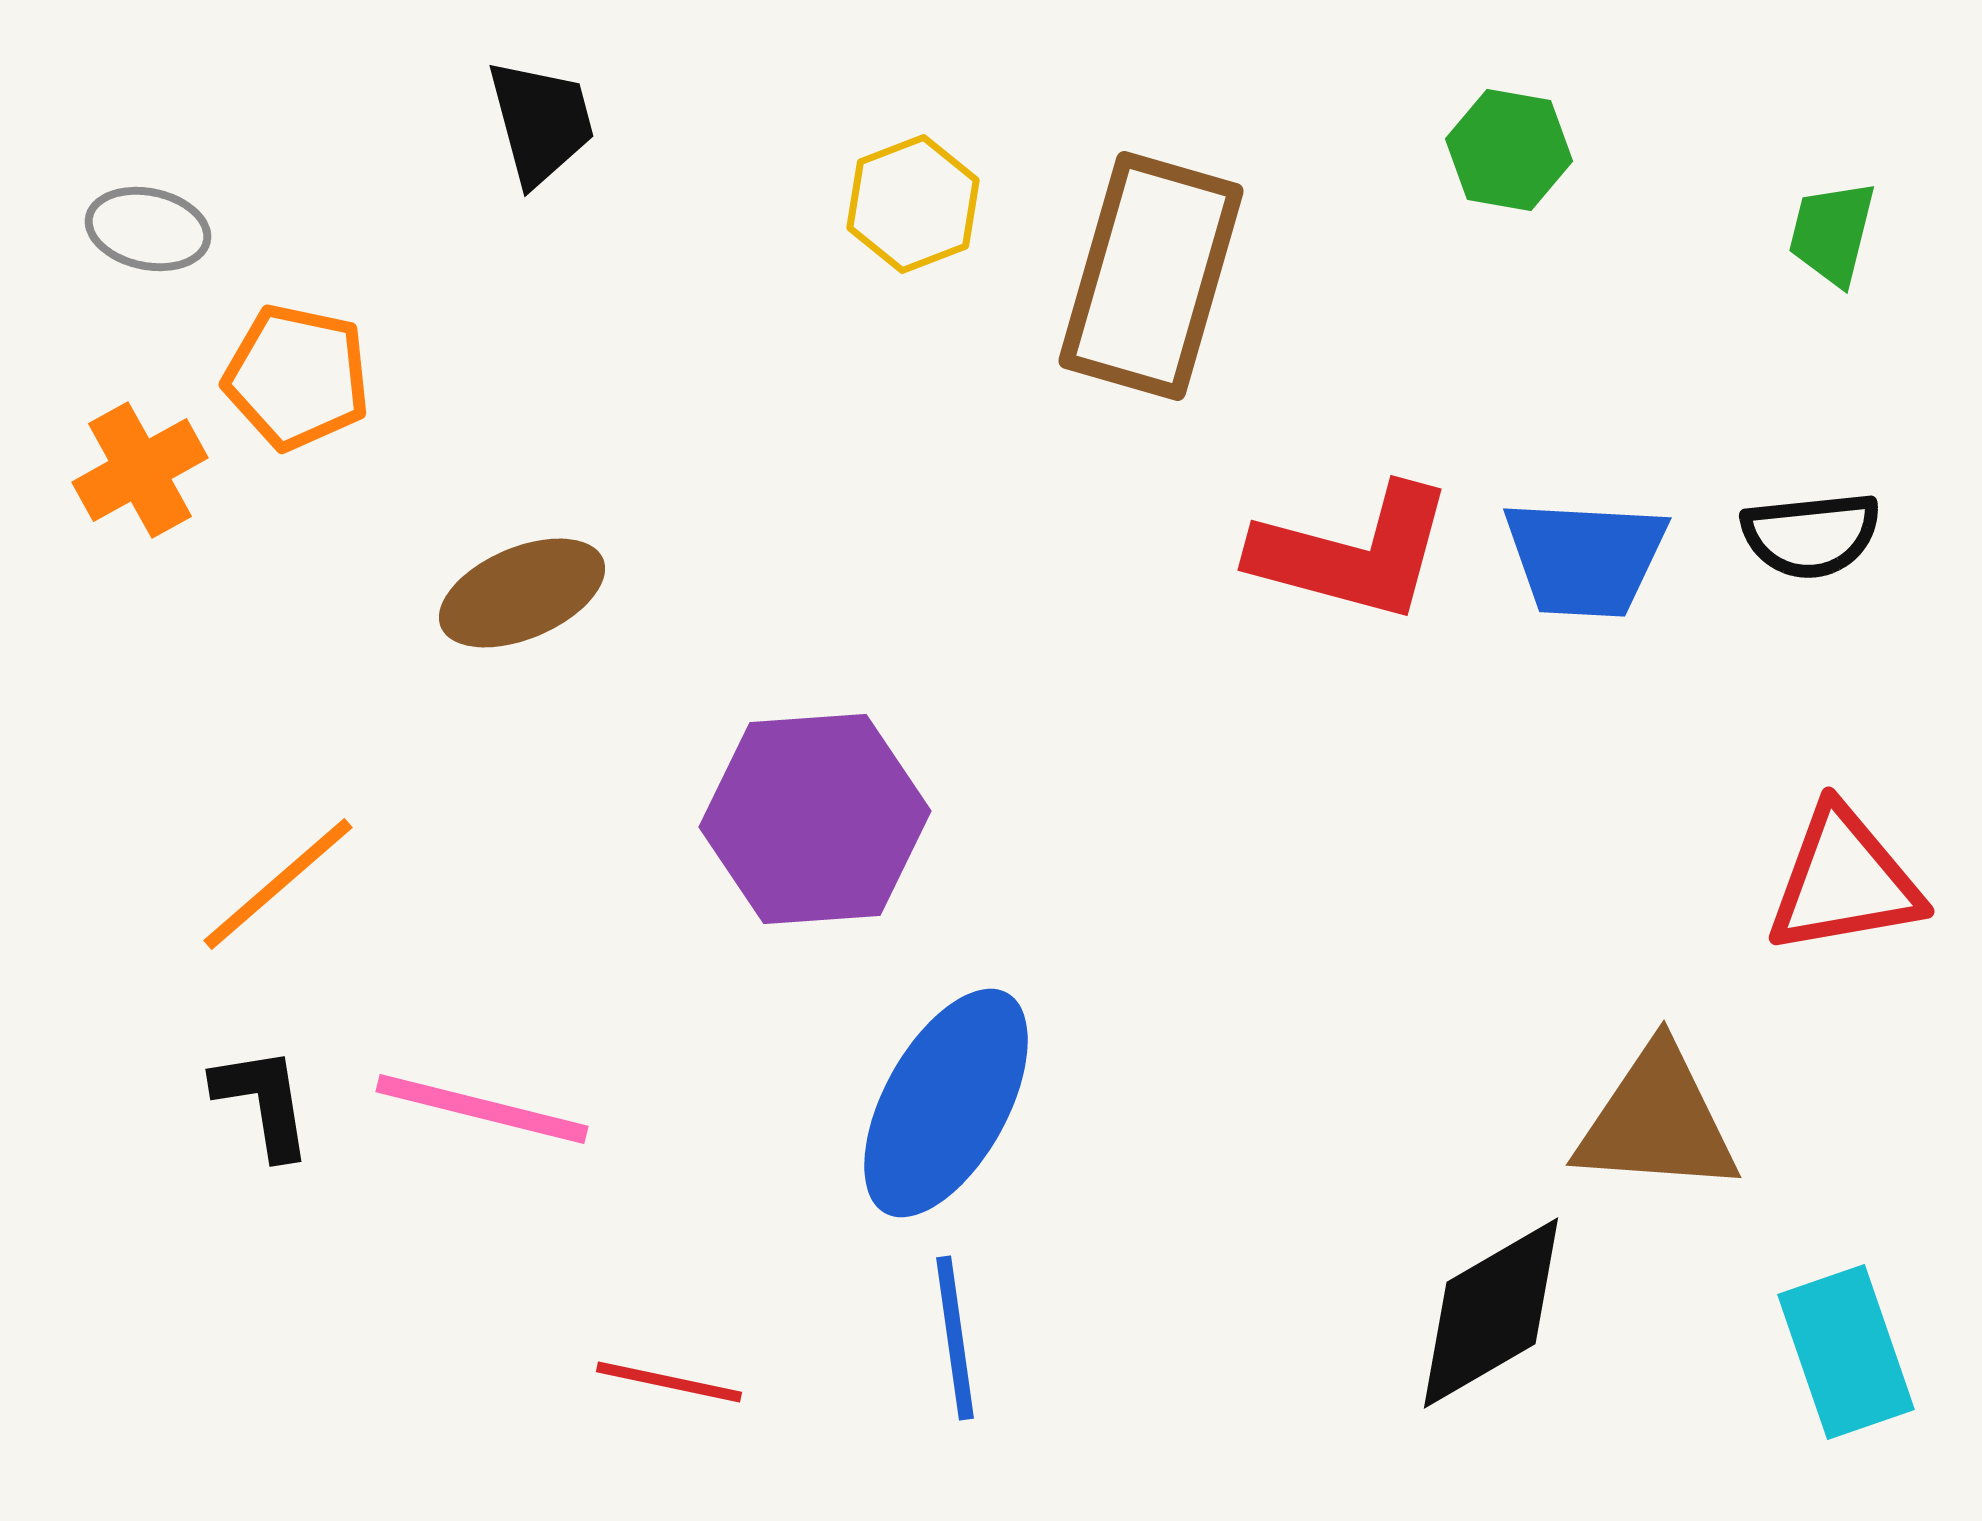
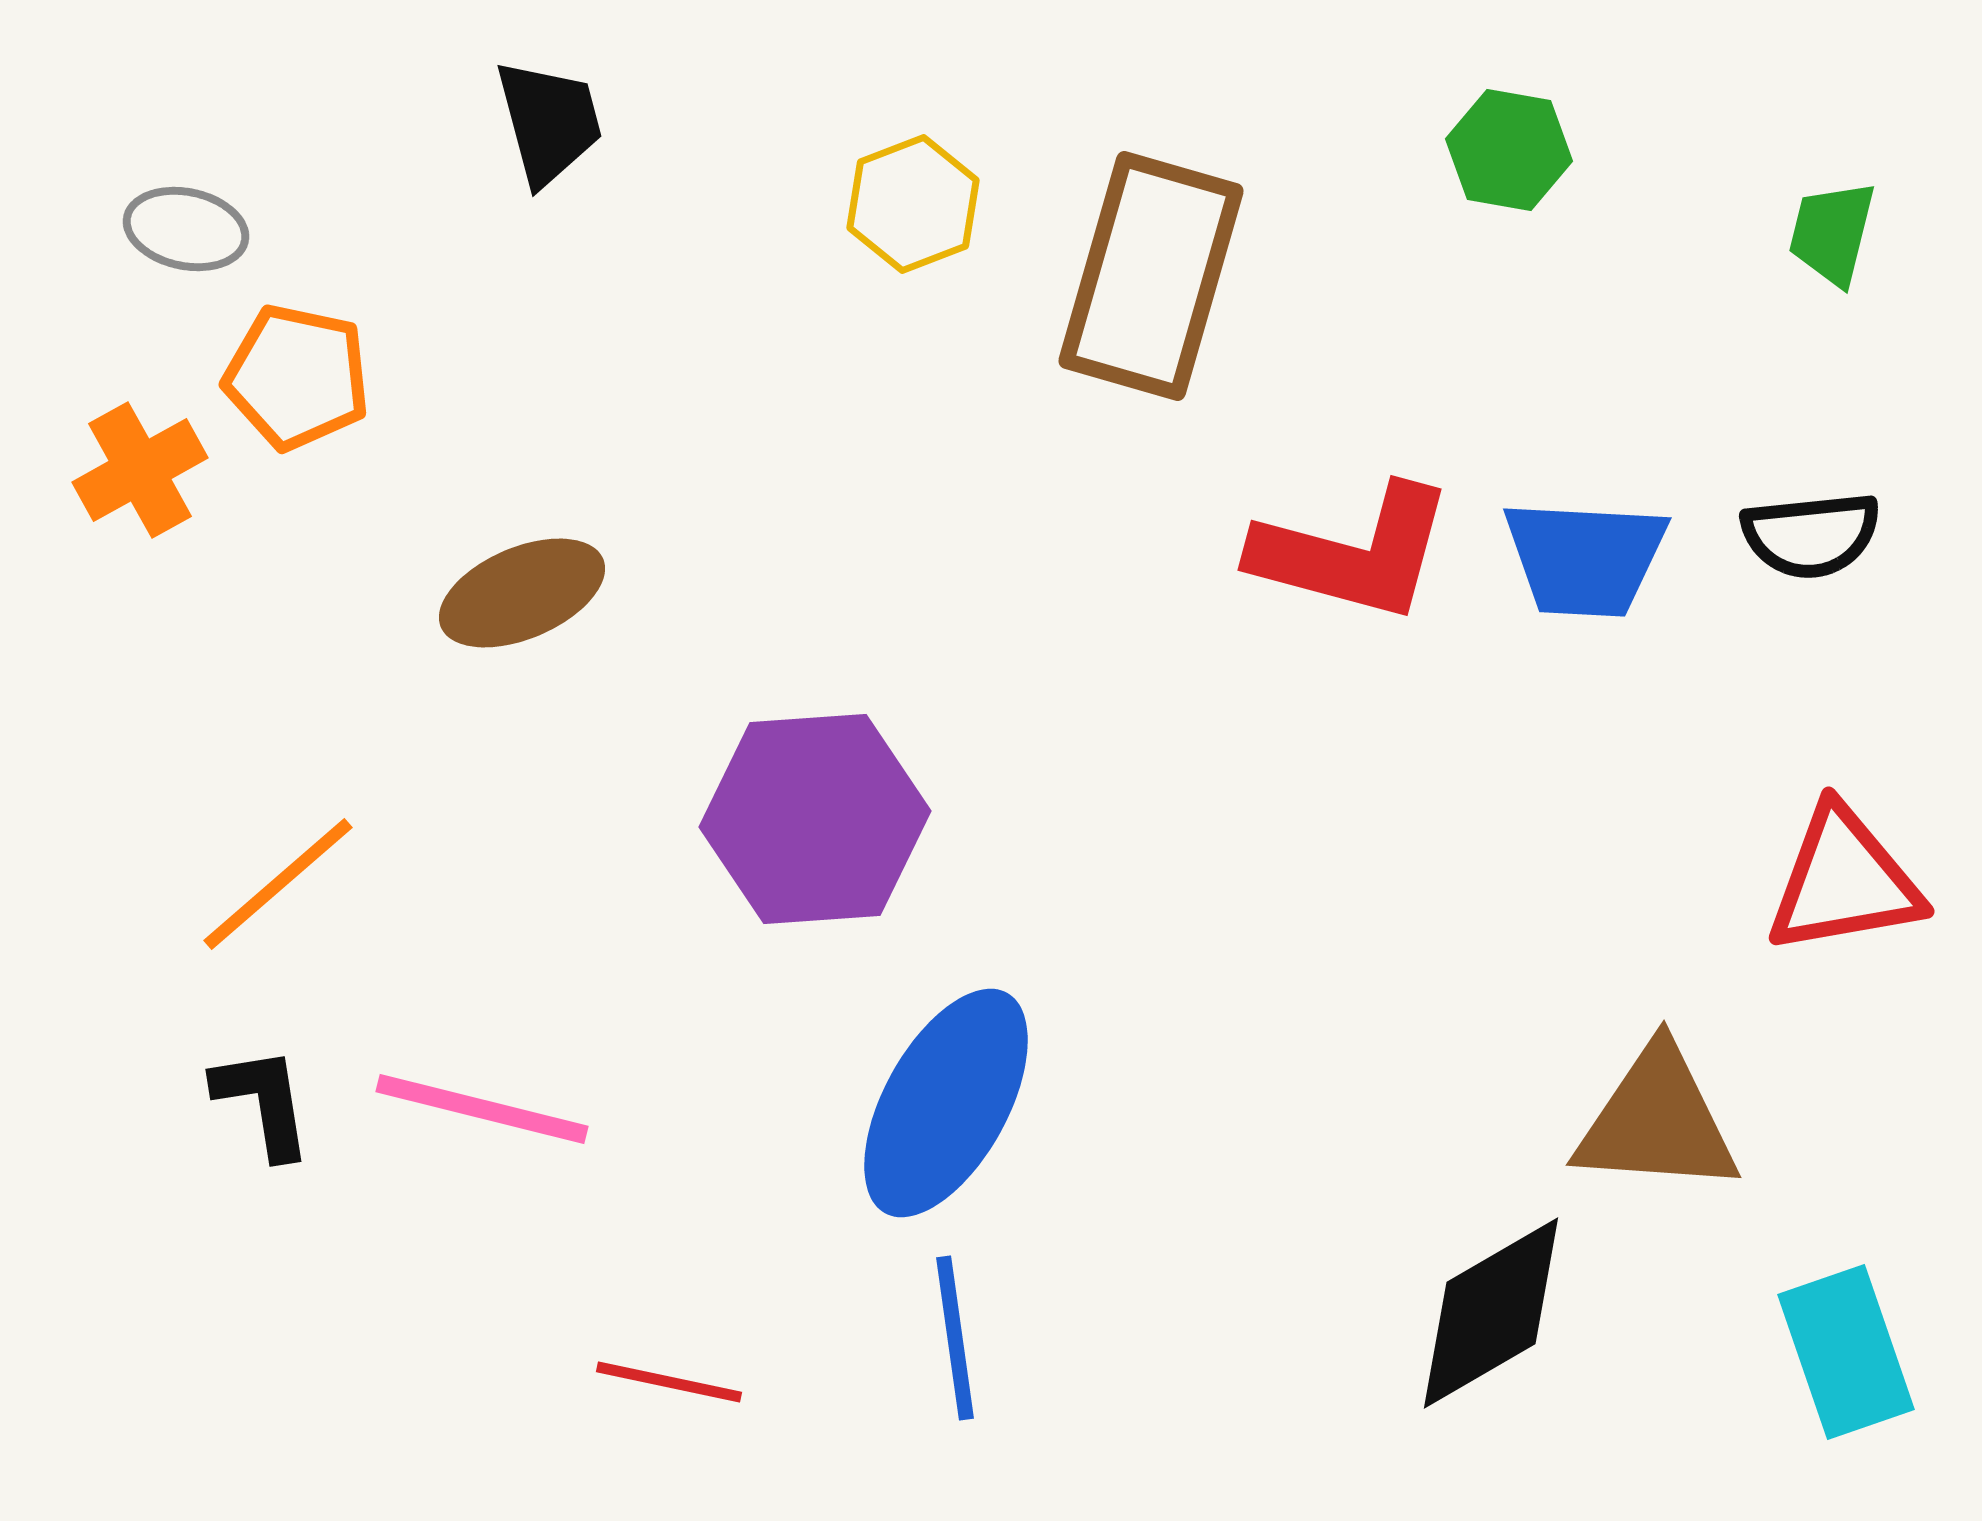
black trapezoid: moved 8 px right
gray ellipse: moved 38 px right
